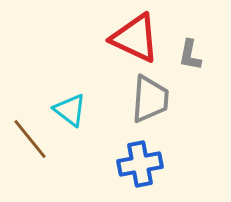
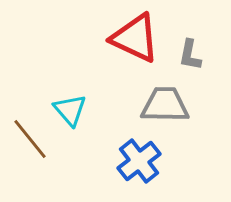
gray trapezoid: moved 15 px right, 6 px down; rotated 93 degrees counterclockwise
cyan triangle: rotated 12 degrees clockwise
blue cross: moved 1 px left, 3 px up; rotated 27 degrees counterclockwise
